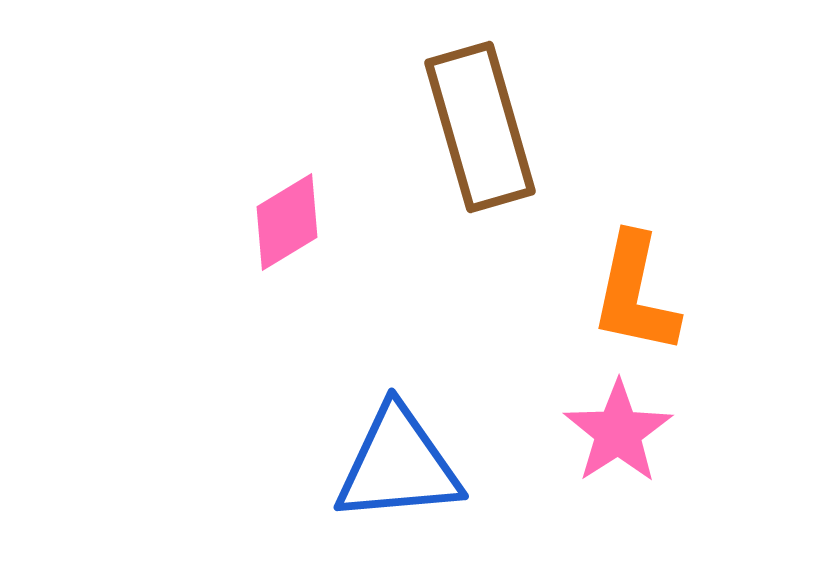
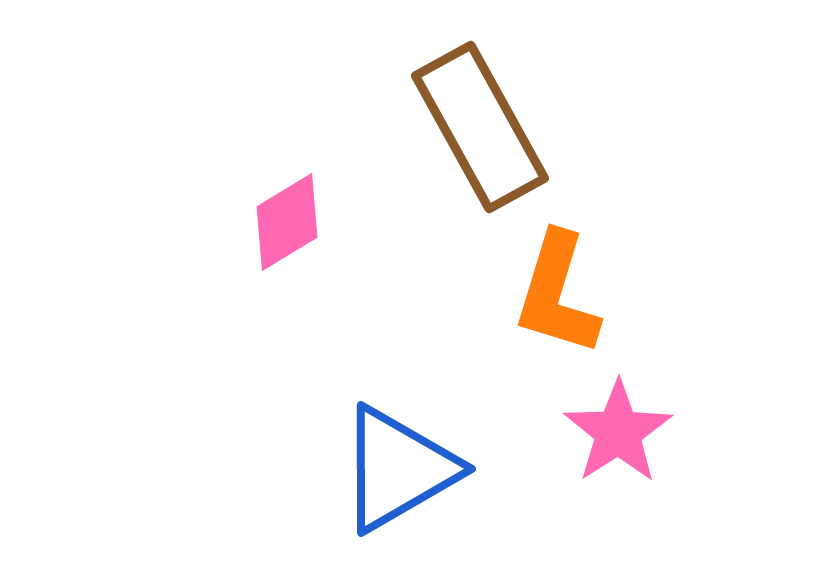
brown rectangle: rotated 13 degrees counterclockwise
orange L-shape: moved 78 px left; rotated 5 degrees clockwise
blue triangle: moved 4 px down; rotated 25 degrees counterclockwise
